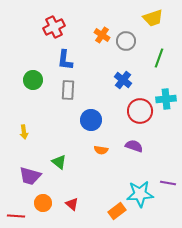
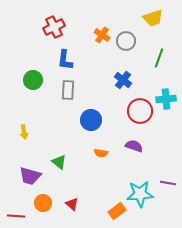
orange semicircle: moved 3 px down
